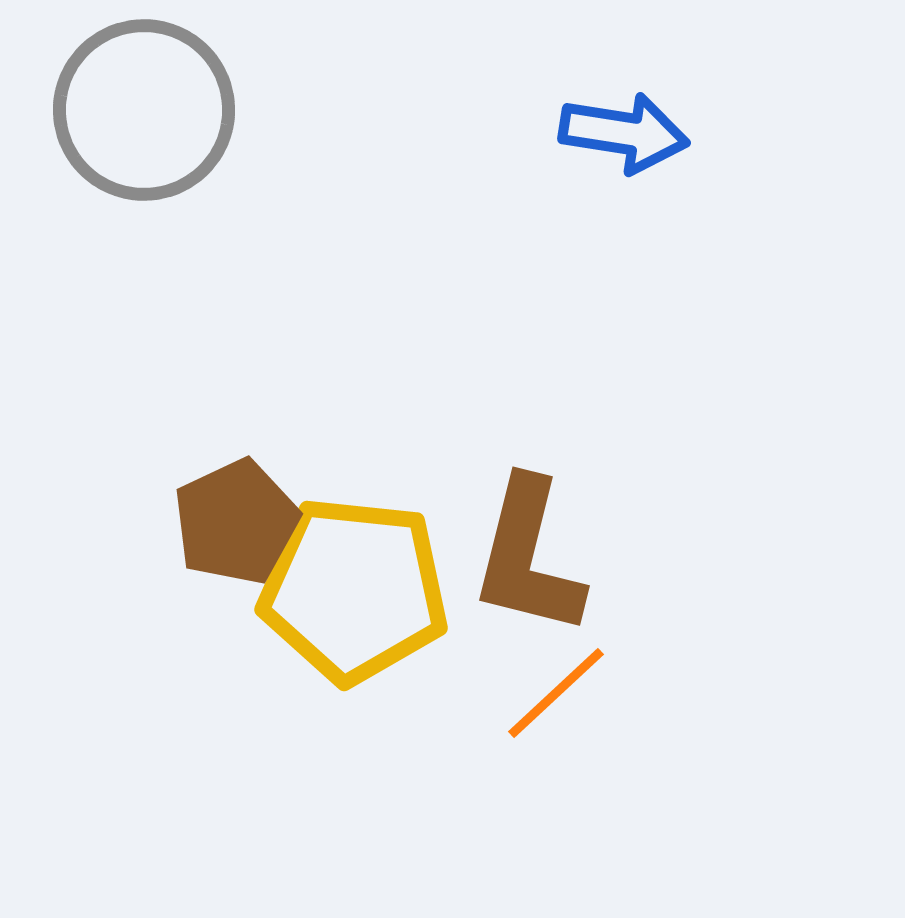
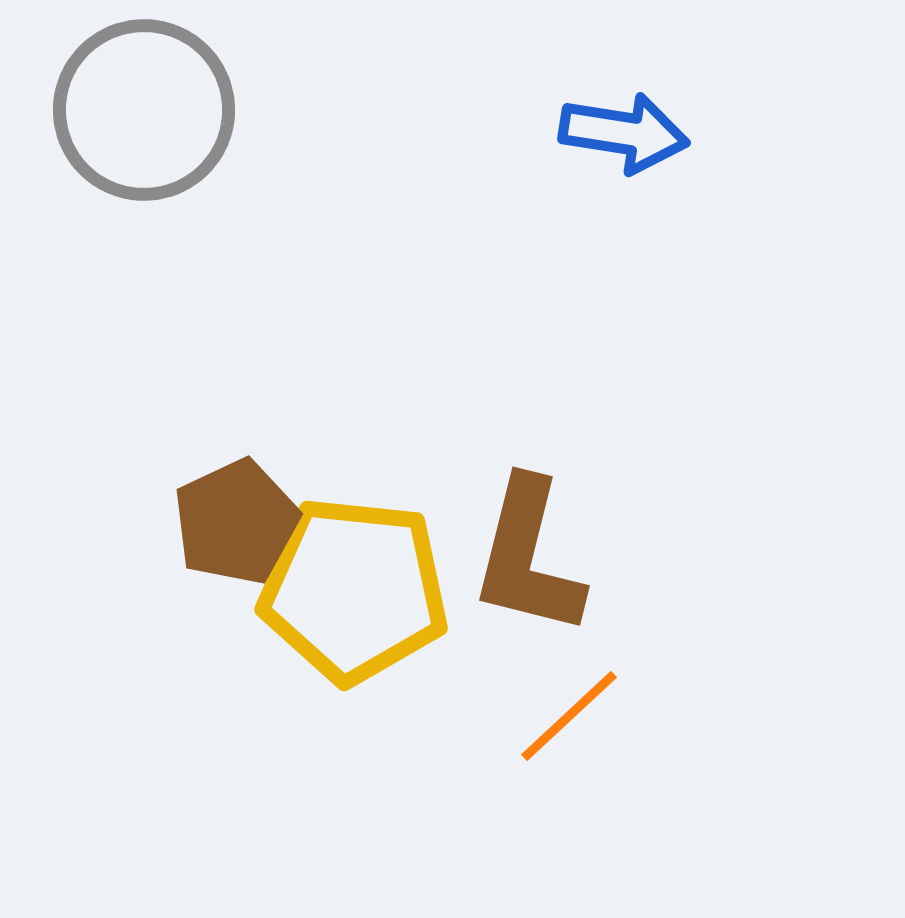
orange line: moved 13 px right, 23 px down
